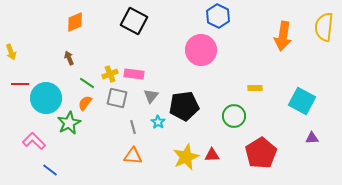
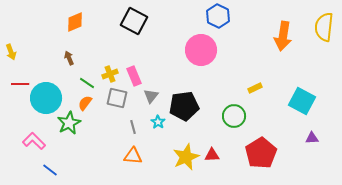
pink rectangle: moved 2 px down; rotated 60 degrees clockwise
yellow rectangle: rotated 24 degrees counterclockwise
